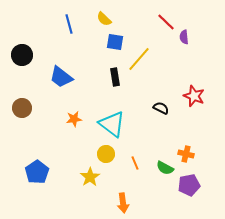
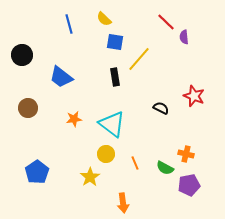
brown circle: moved 6 px right
